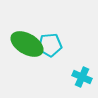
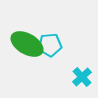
cyan cross: rotated 24 degrees clockwise
